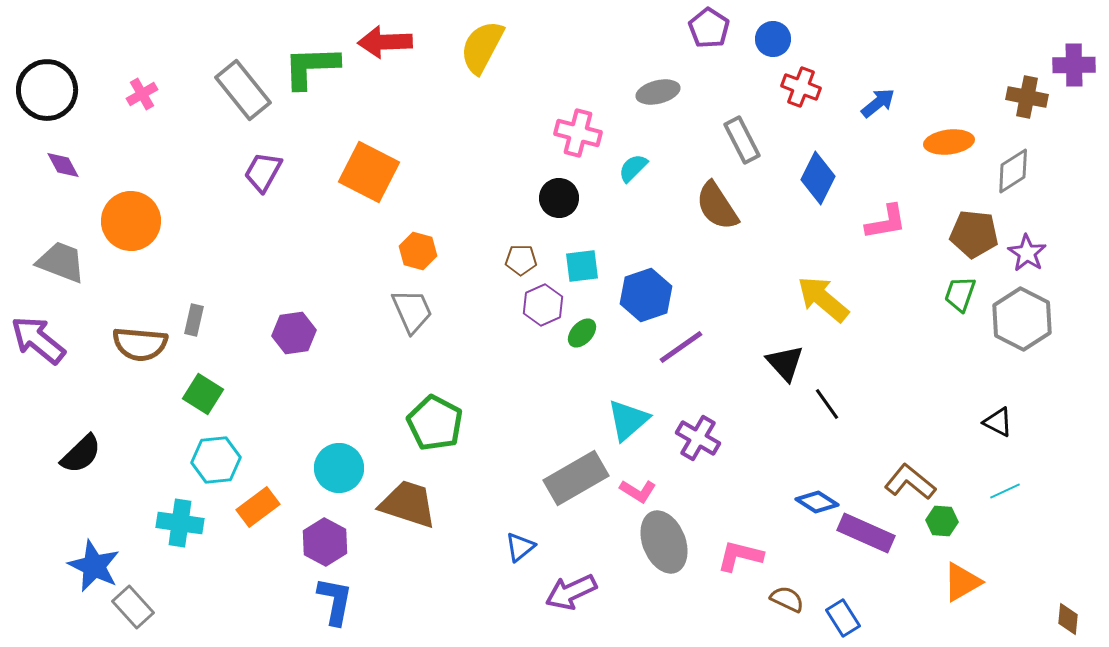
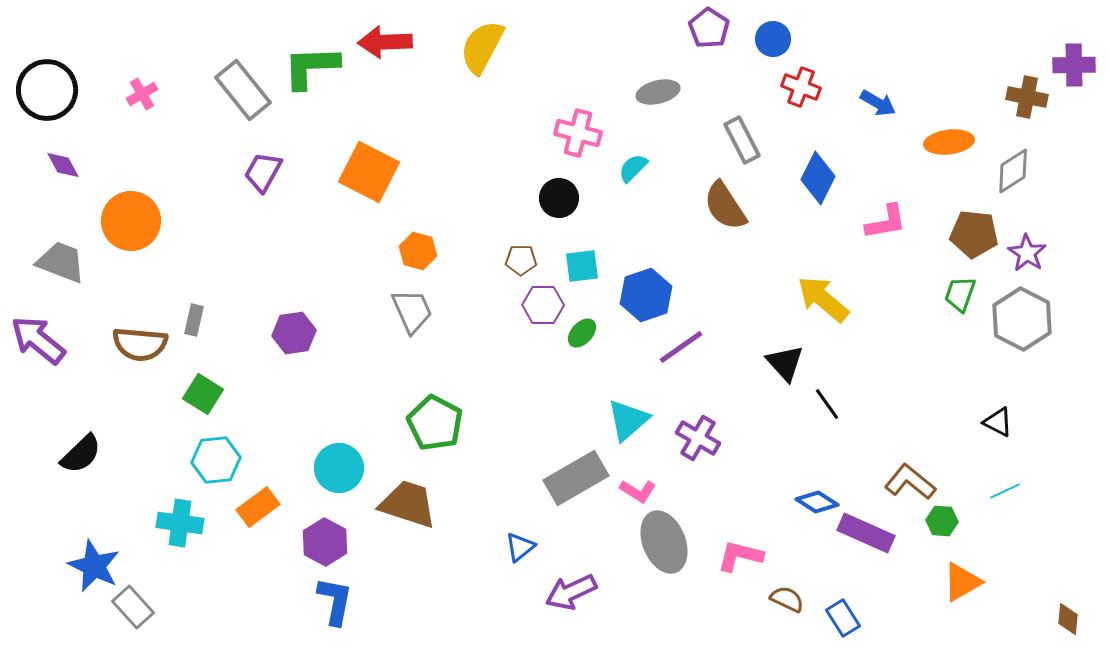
blue arrow at (878, 103): rotated 69 degrees clockwise
brown semicircle at (717, 206): moved 8 px right
purple hexagon at (543, 305): rotated 24 degrees clockwise
